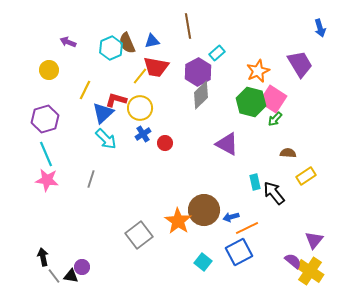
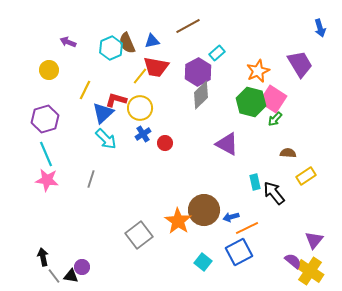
brown line at (188, 26): rotated 70 degrees clockwise
